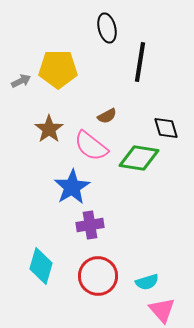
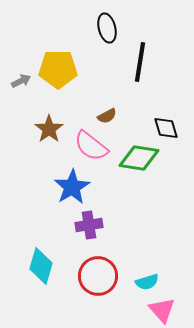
purple cross: moved 1 px left
